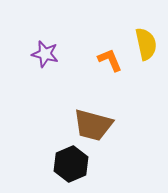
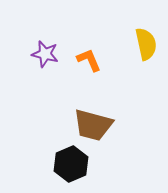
orange L-shape: moved 21 px left
